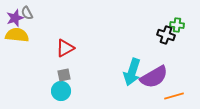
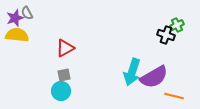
green cross: rotated 32 degrees counterclockwise
orange line: rotated 30 degrees clockwise
